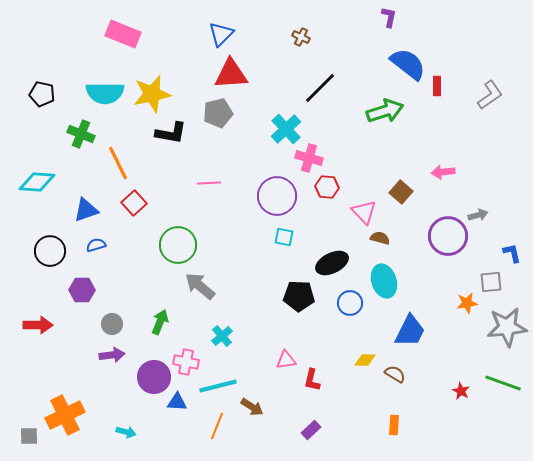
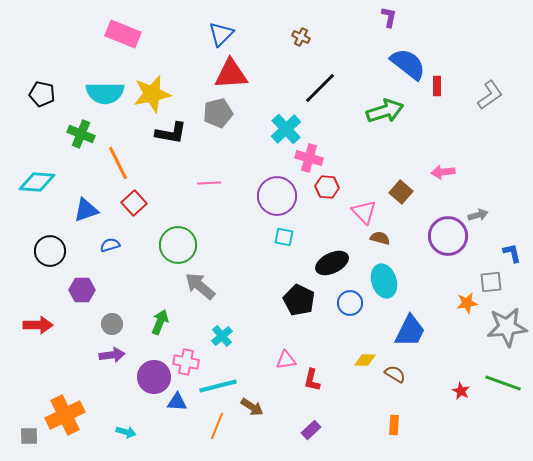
blue semicircle at (96, 245): moved 14 px right
black pentagon at (299, 296): moved 4 px down; rotated 24 degrees clockwise
